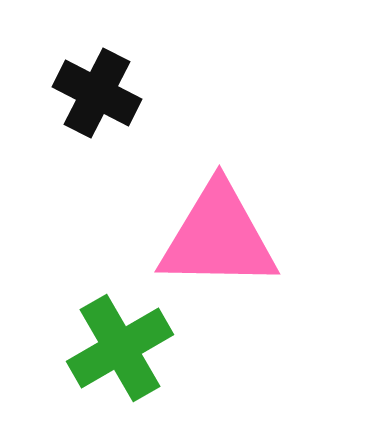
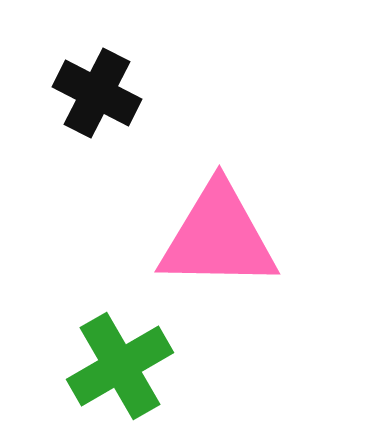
green cross: moved 18 px down
